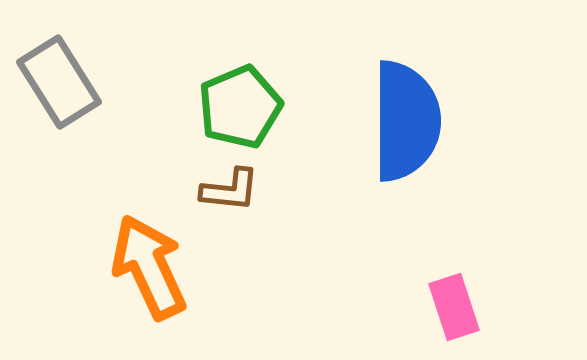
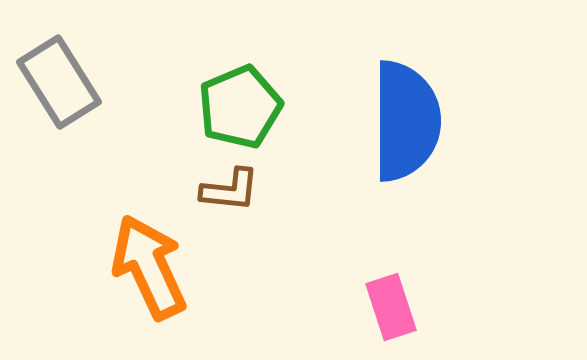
pink rectangle: moved 63 px left
